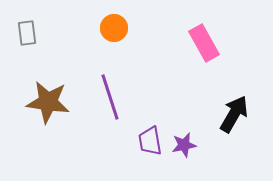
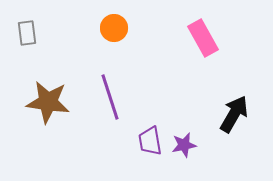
pink rectangle: moved 1 px left, 5 px up
